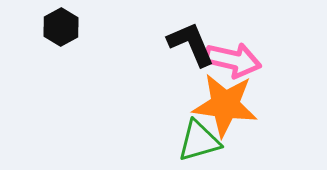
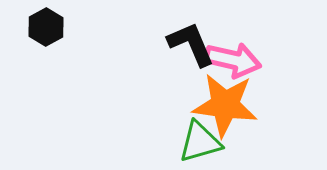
black hexagon: moved 15 px left
green triangle: moved 1 px right, 1 px down
